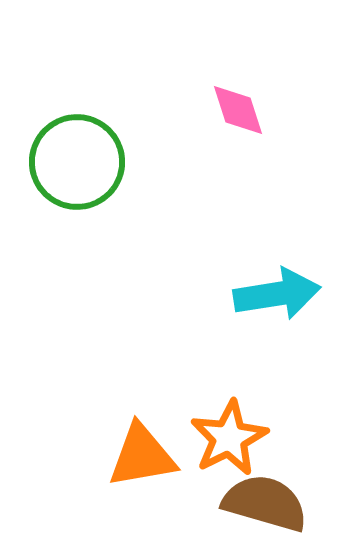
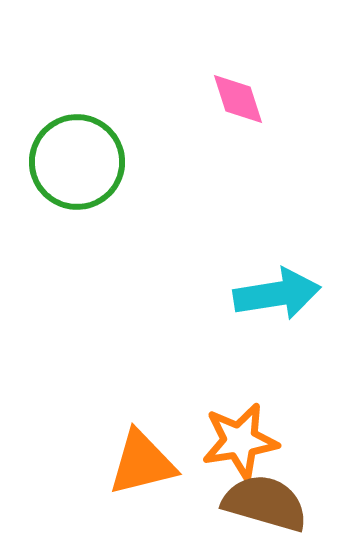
pink diamond: moved 11 px up
orange star: moved 11 px right, 3 px down; rotated 18 degrees clockwise
orange triangle: moved 7 px down; rotated 4 degrees counterclockwise
